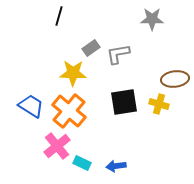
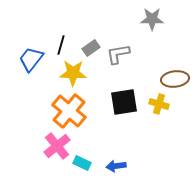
black line: moved 2 px right, 29 px down
blue trapezoid: moved 47 px up; rotated 84 degrees counterclockwise
